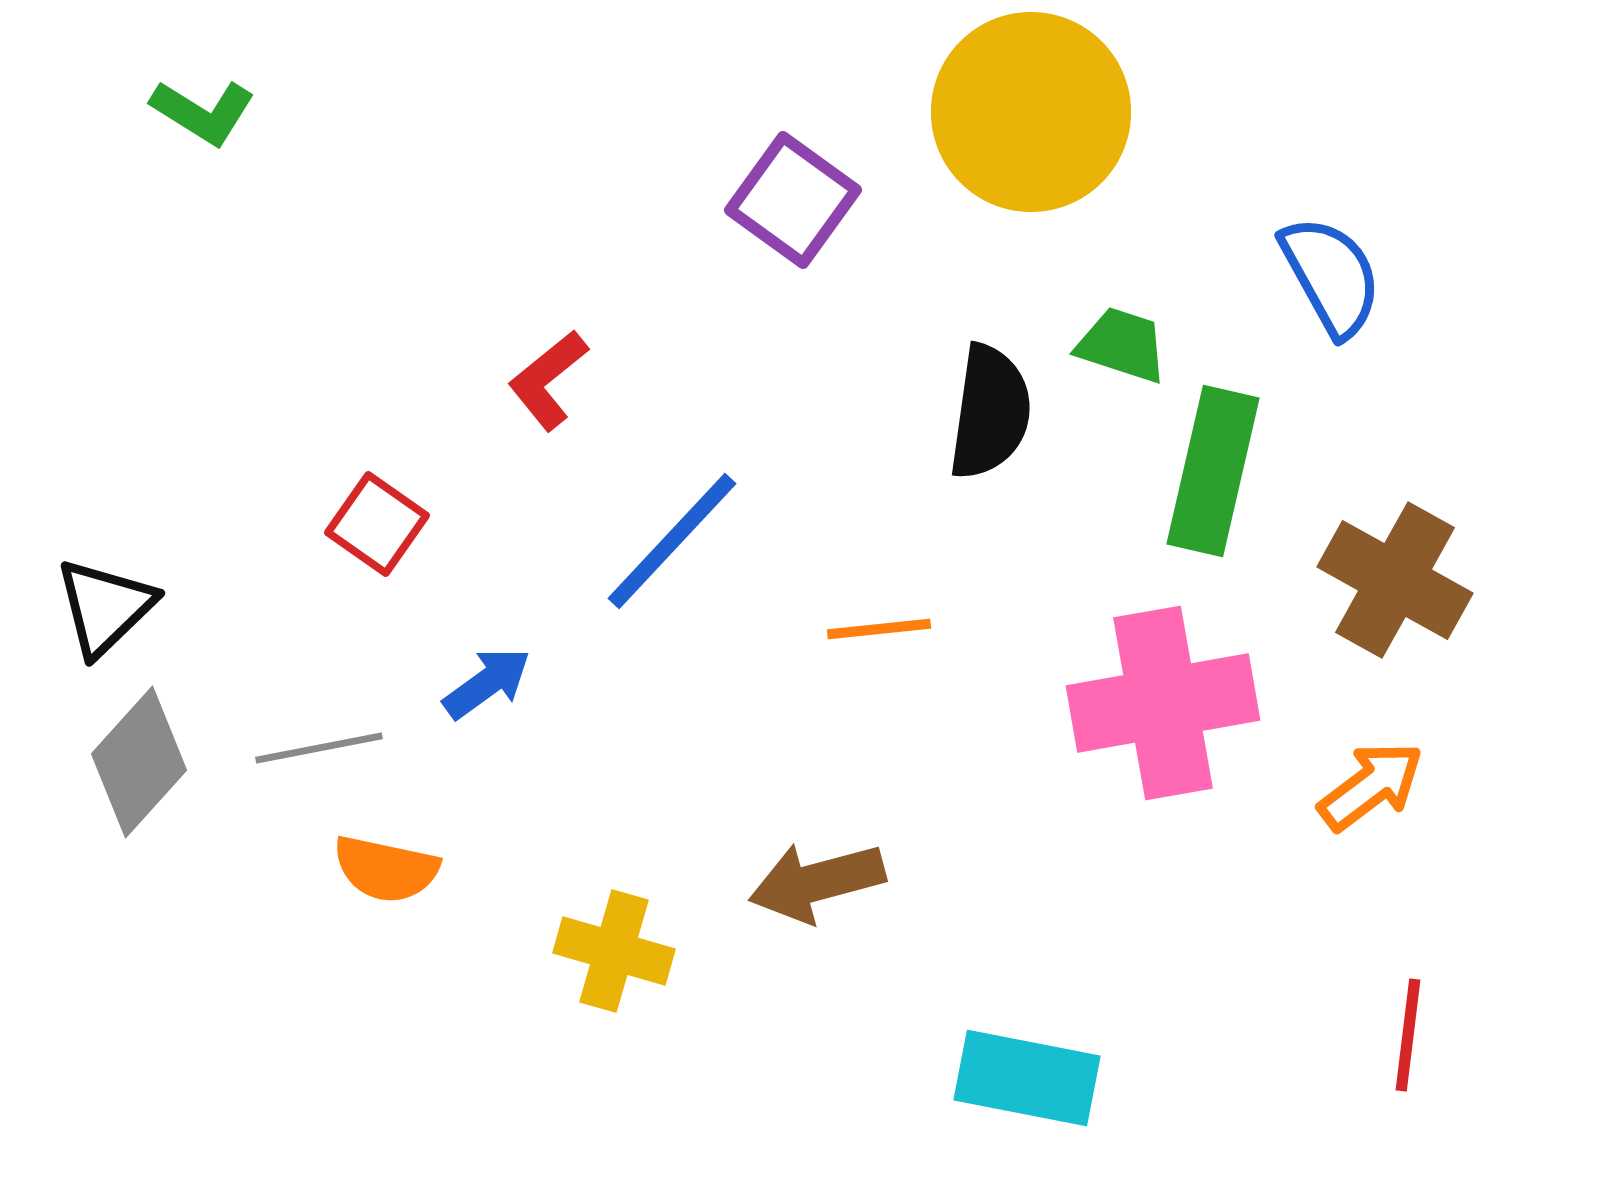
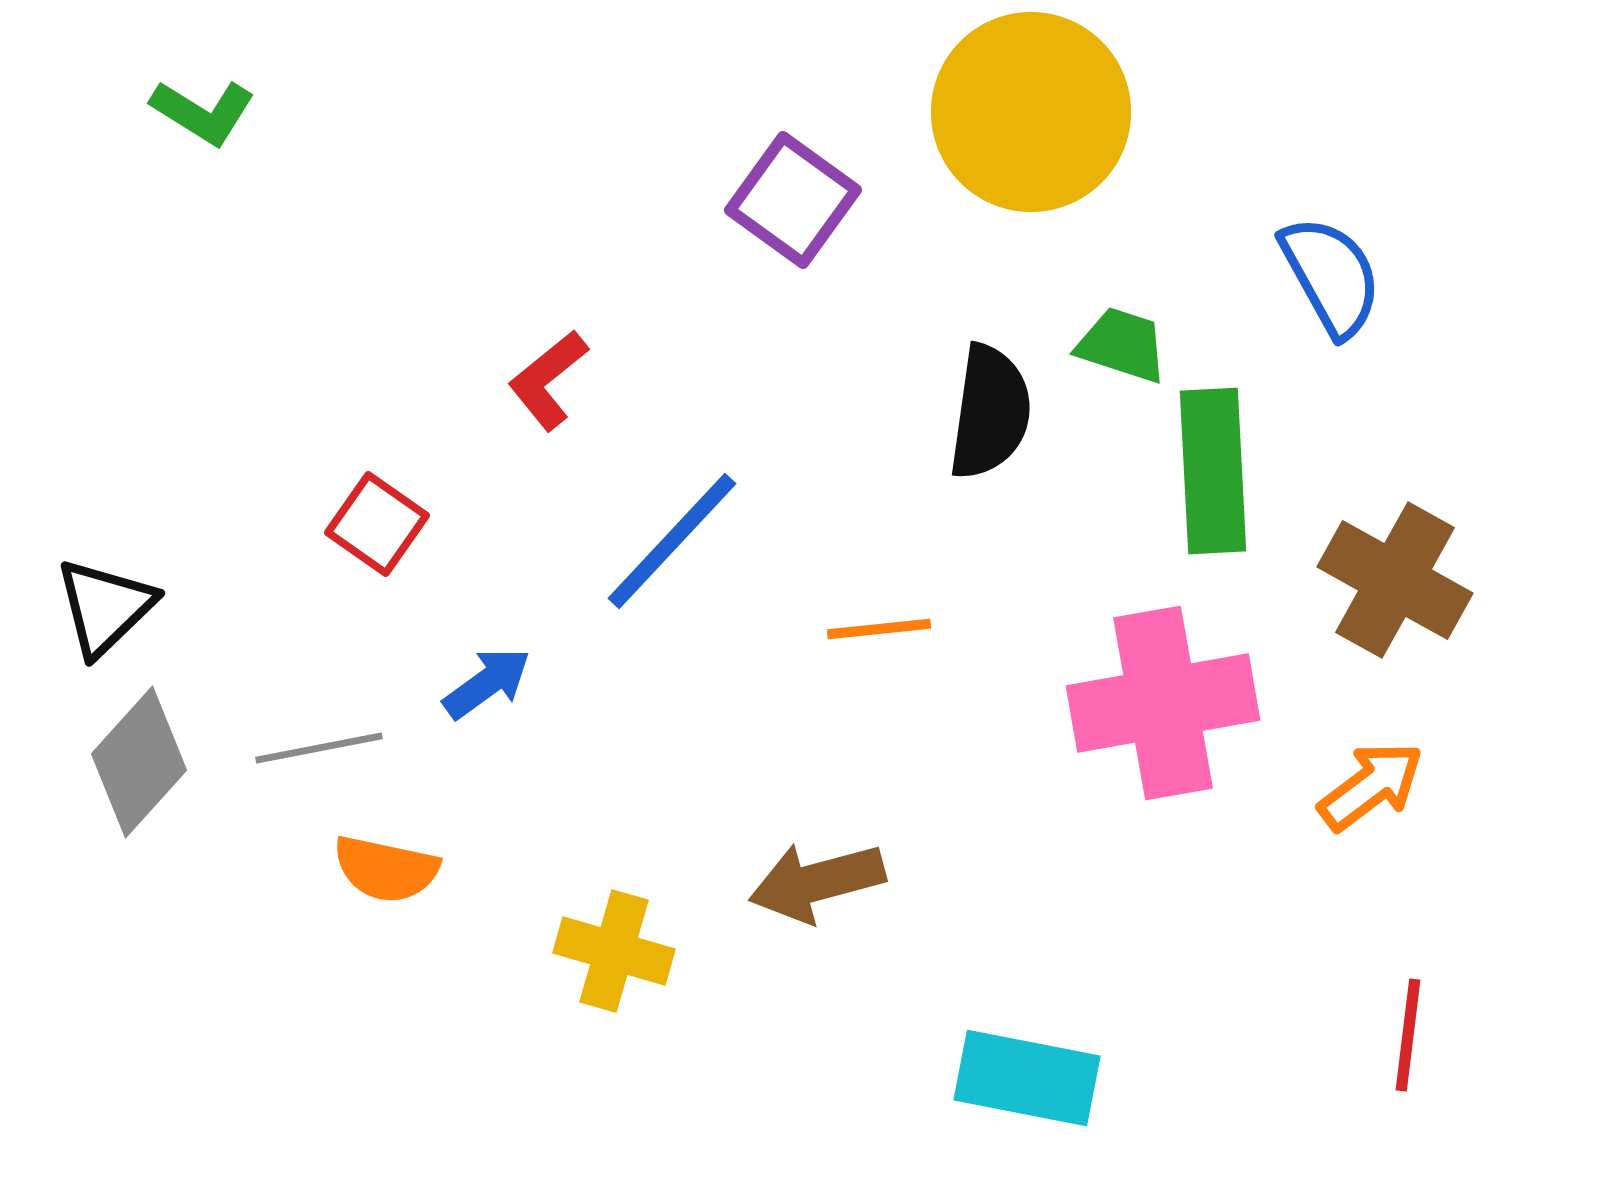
green rectangle: rotated 16 degrees counterclockwise
